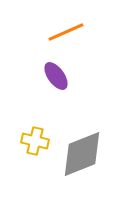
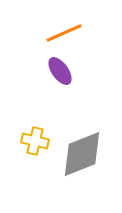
orange line: moved 2 px left, 1 px down
purple ellipse: moved 4 px right, 5 px up
